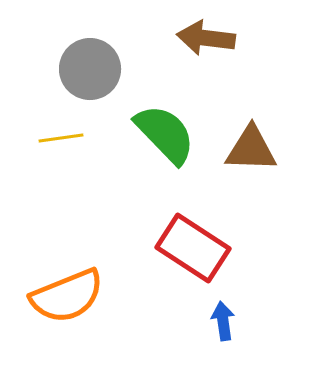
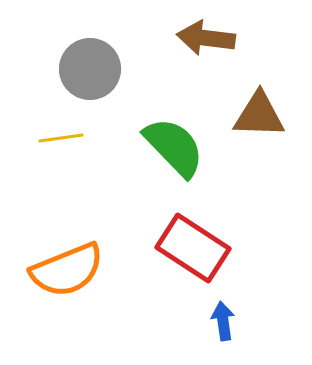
green semicircle: moved 9 px right, 13 px down
brown triangle: moved 8 px right, 34 px up
orange semicircle: moved 26 px up
